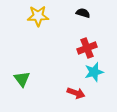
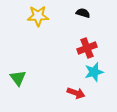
green triangle: moved 4 px left, 1 px up
